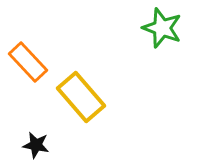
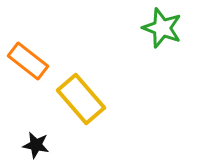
orange rectangle: moved 1 px up; rotated 9 degrees counterclockwise
yellow rectangle: moved 2 px down
